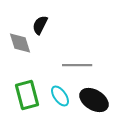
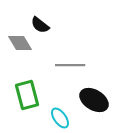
black semicircle: rotated 78 degrees counterclockwise
gray diamond: rotated 15 degrees counterclockwise
gray line: moved 7 px left
cyan ellipse: moved 22 px down
